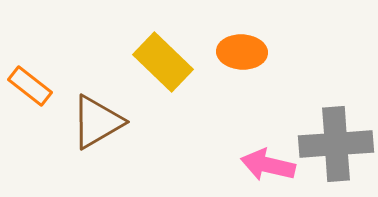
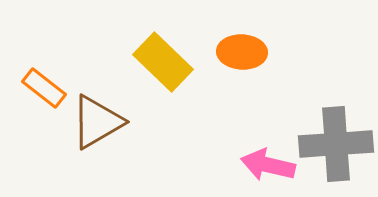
orange rectangle: moved 14 px right, 2 px down
